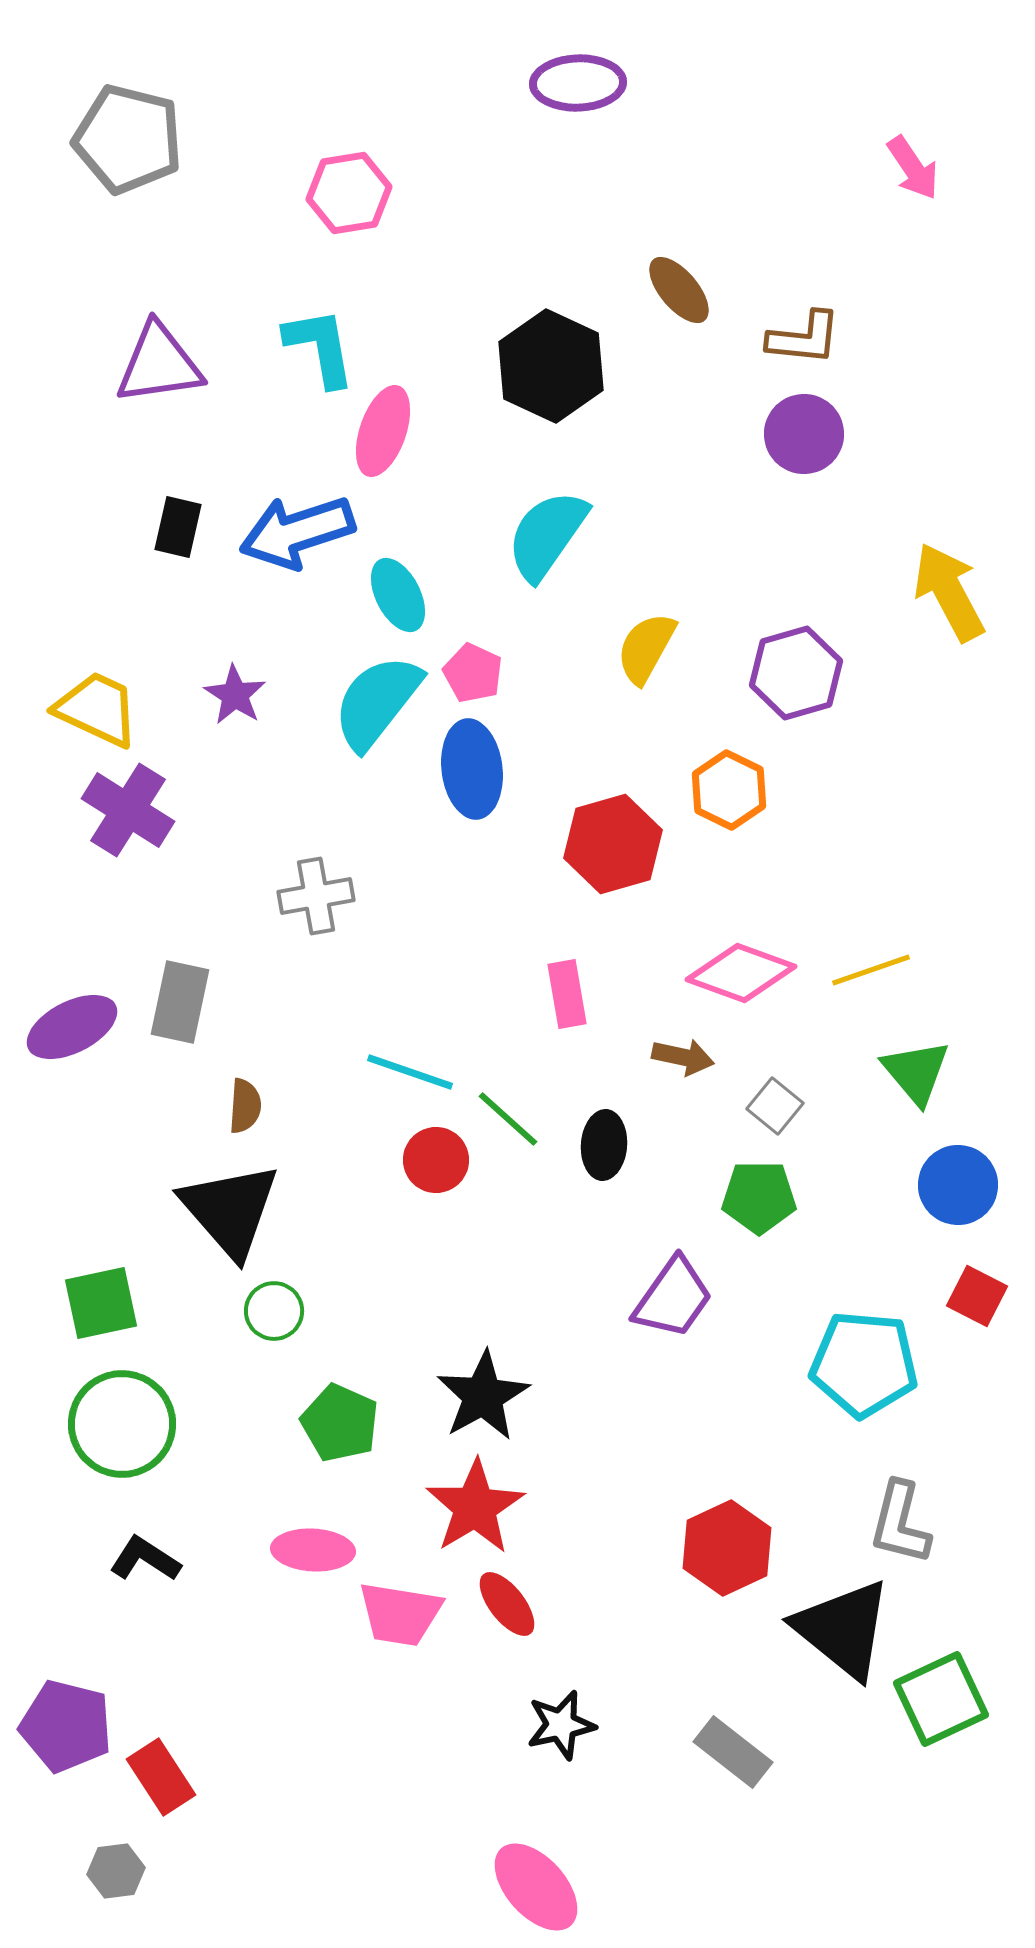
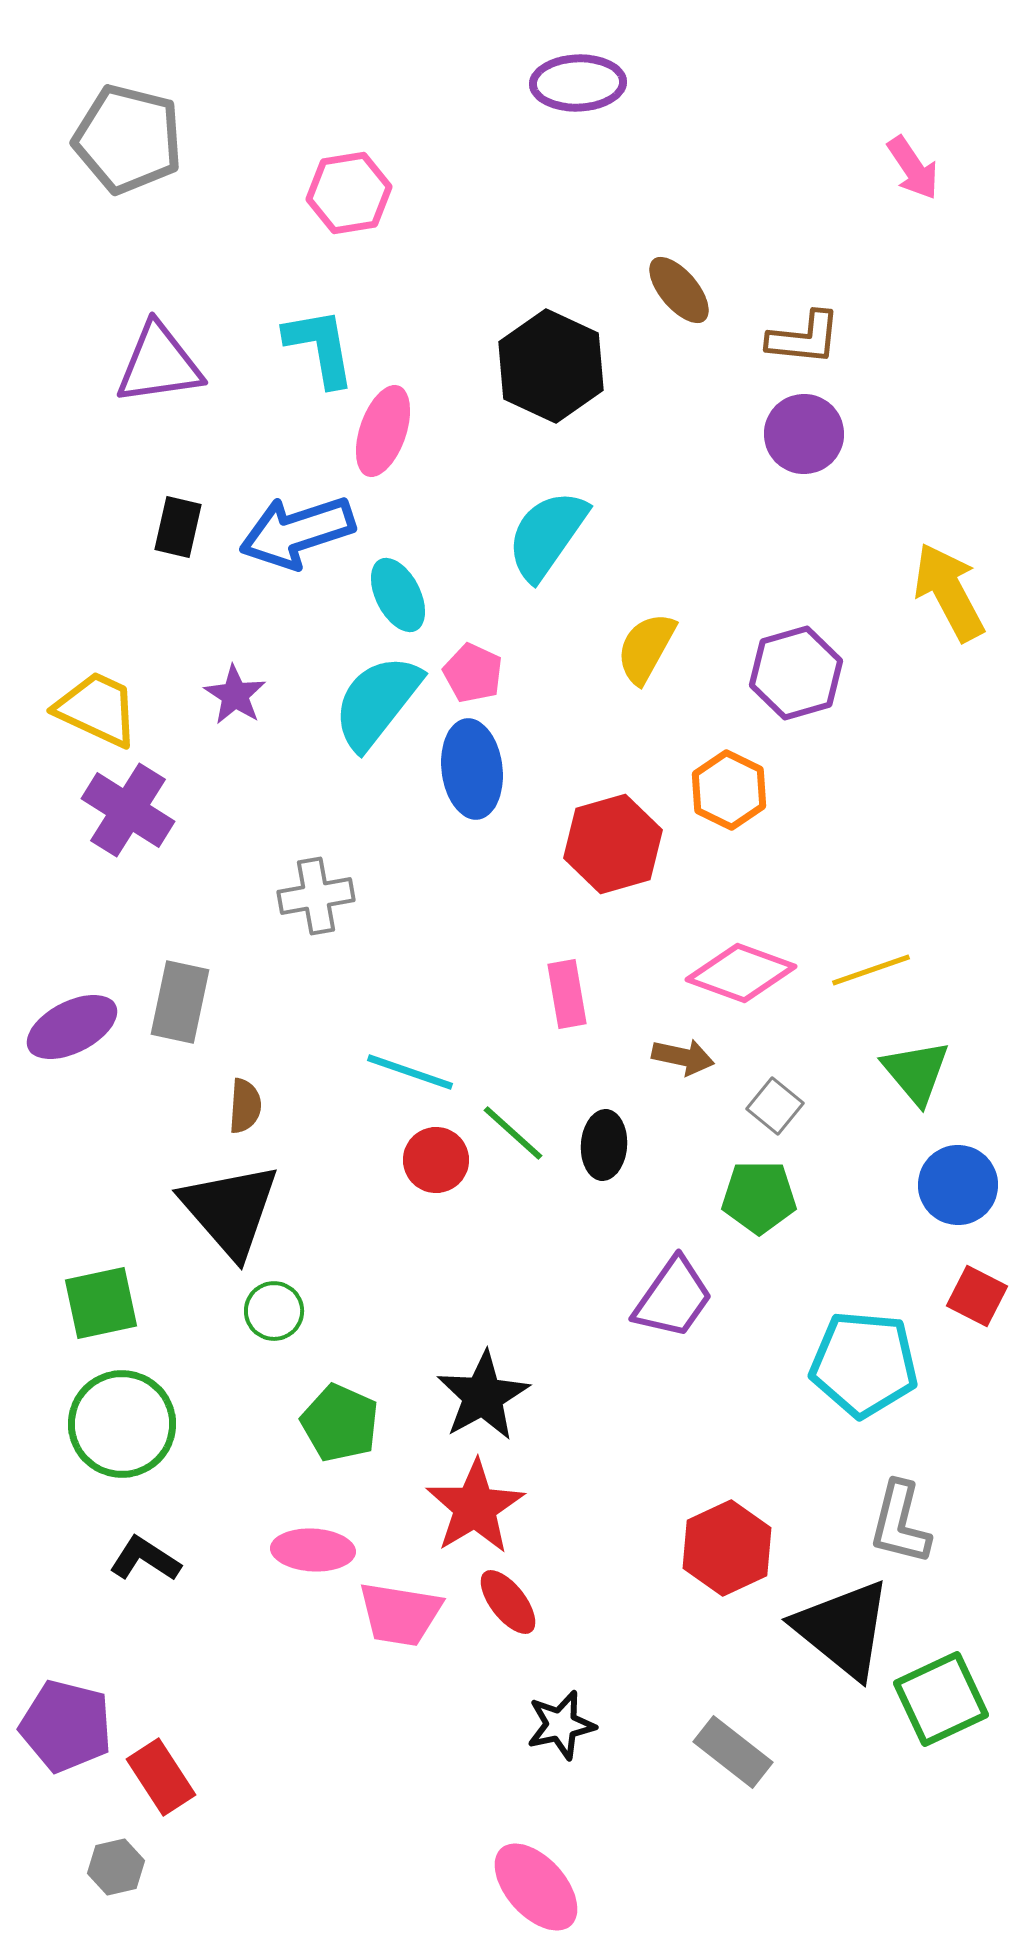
green line at (508, 1119): moved 5 px right, 14 px down
red ellipse at (507, 1604): moved 1 px right, 2 px up
gray hexagon at (116, 1871): moved 4 px up; rotated 6 degrees counterclockwise
